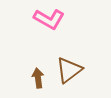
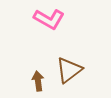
brown arrow: moved 3 px down
